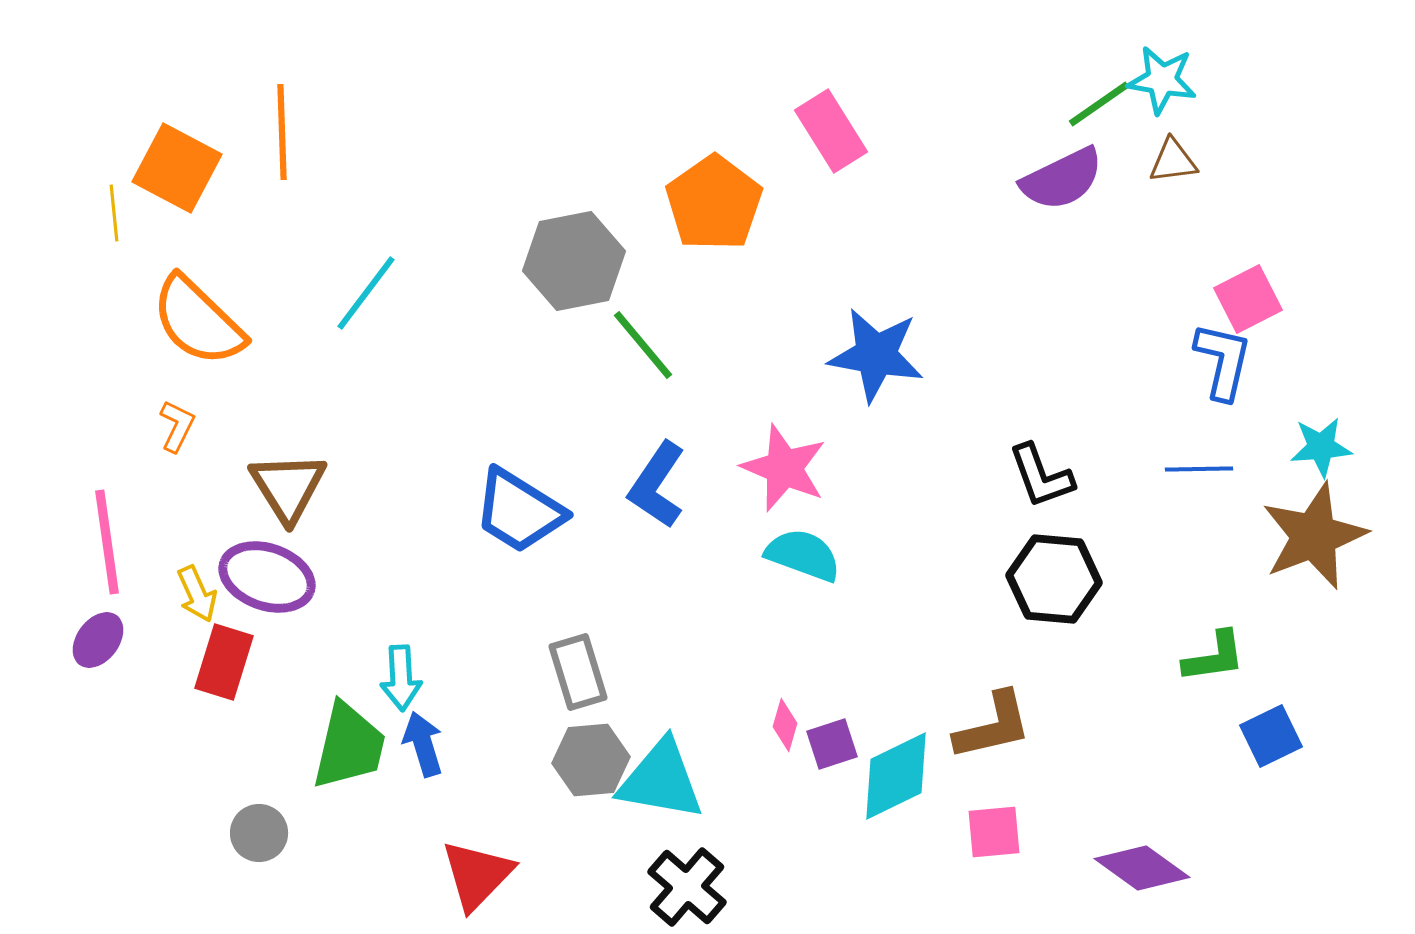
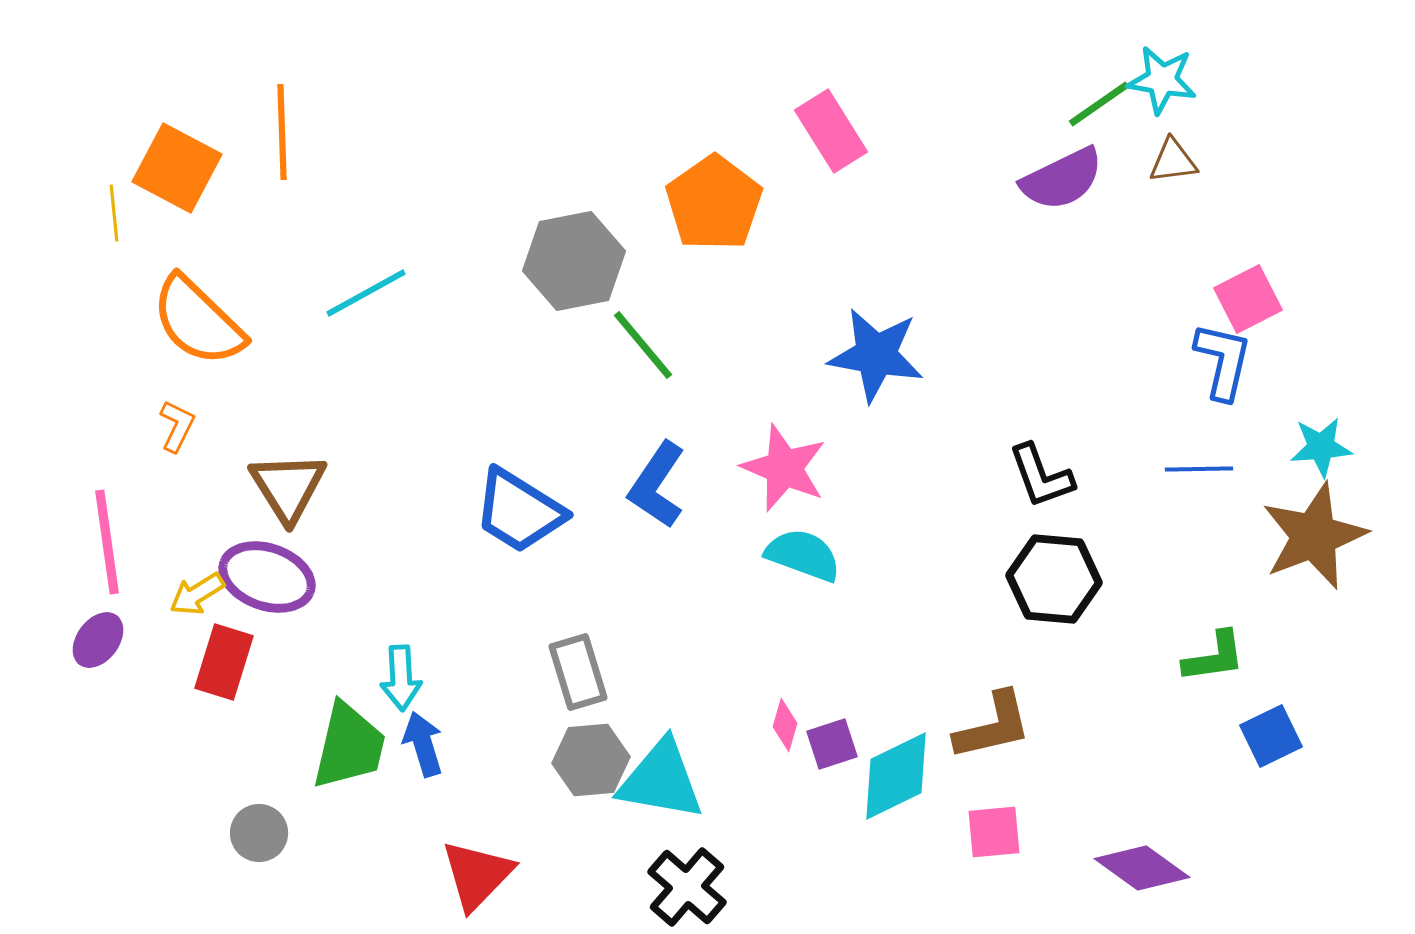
cyan line at (366, 293): rotated 24 degrees clockwise
yellow arrow at (197, 594): rotated 82 degrees clockwise
